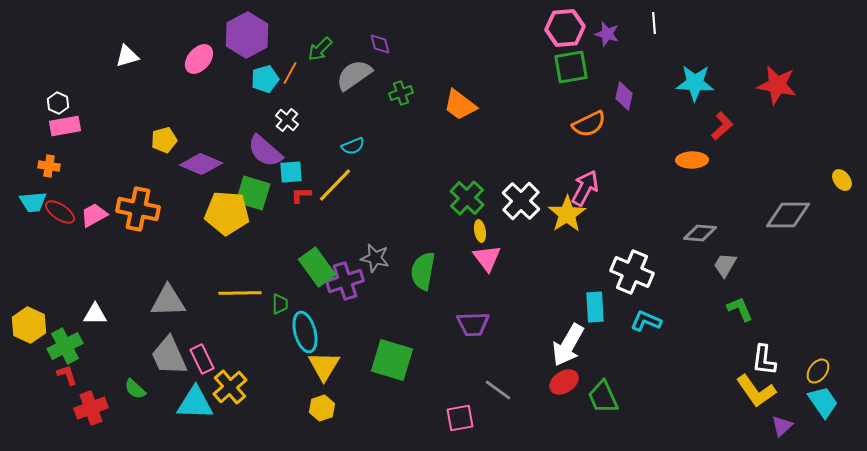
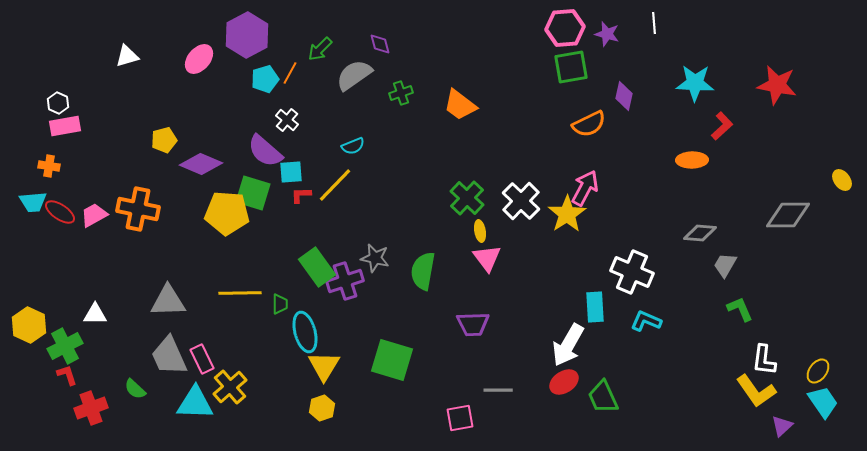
gray line at (498, 390): rotated 36 degrees counterclockwise
